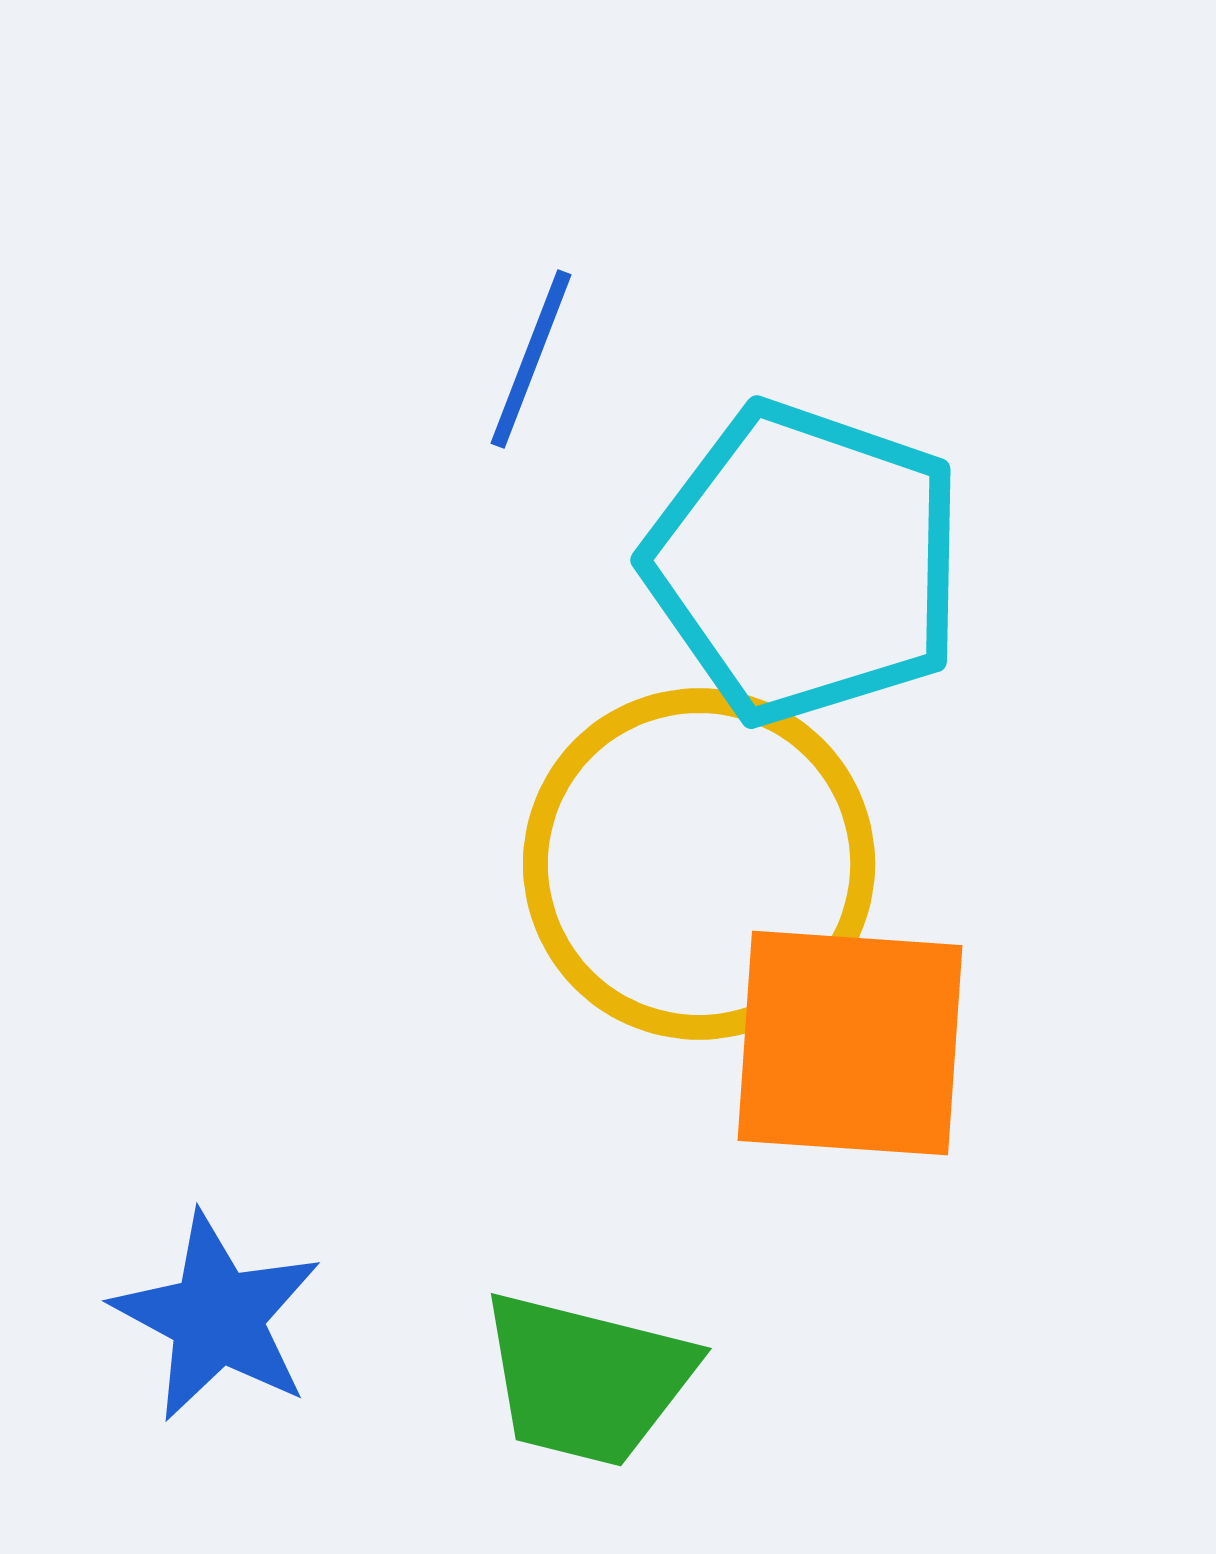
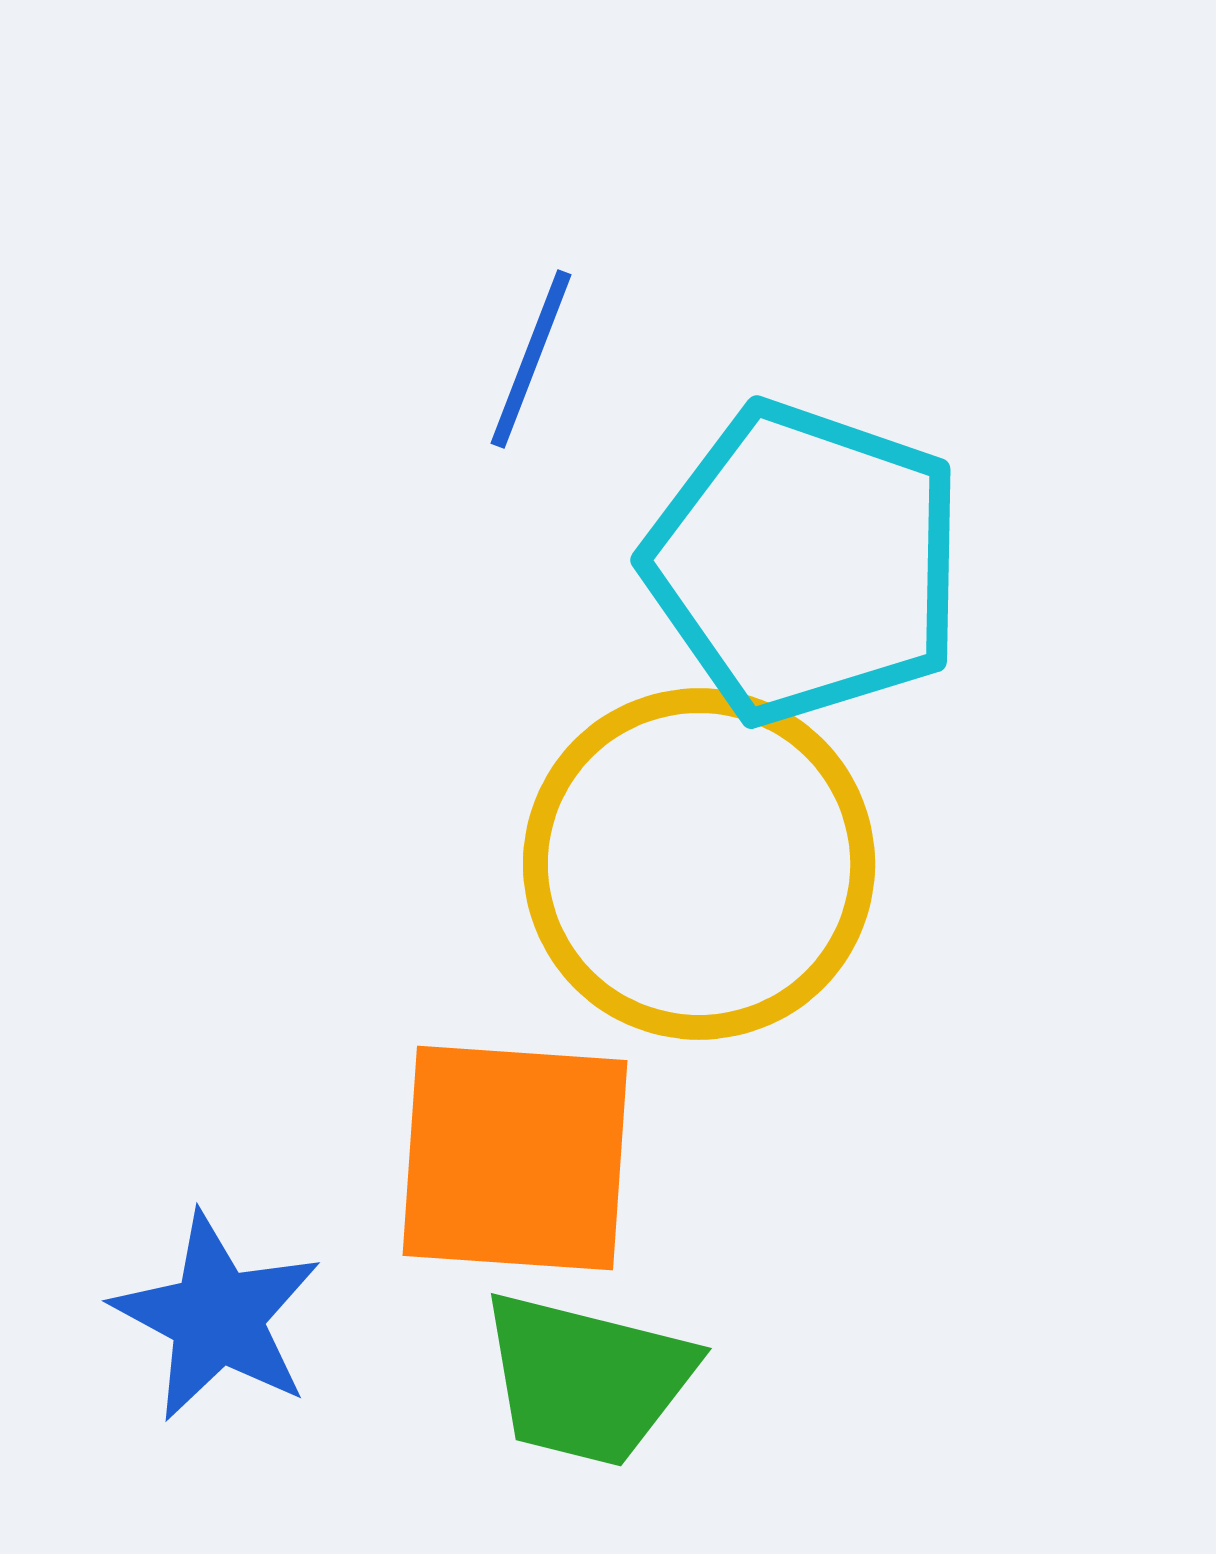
orange square: moved 335 px left, 115 px down
